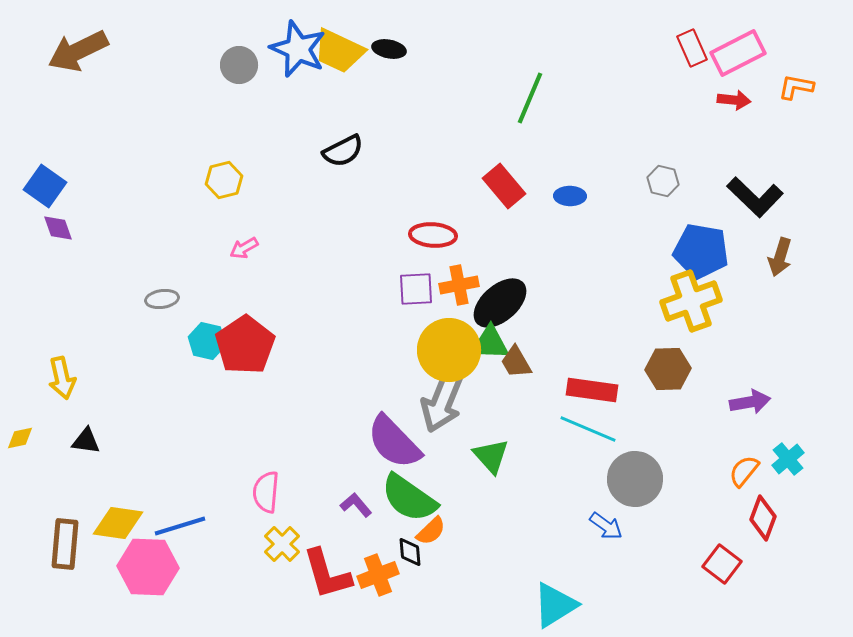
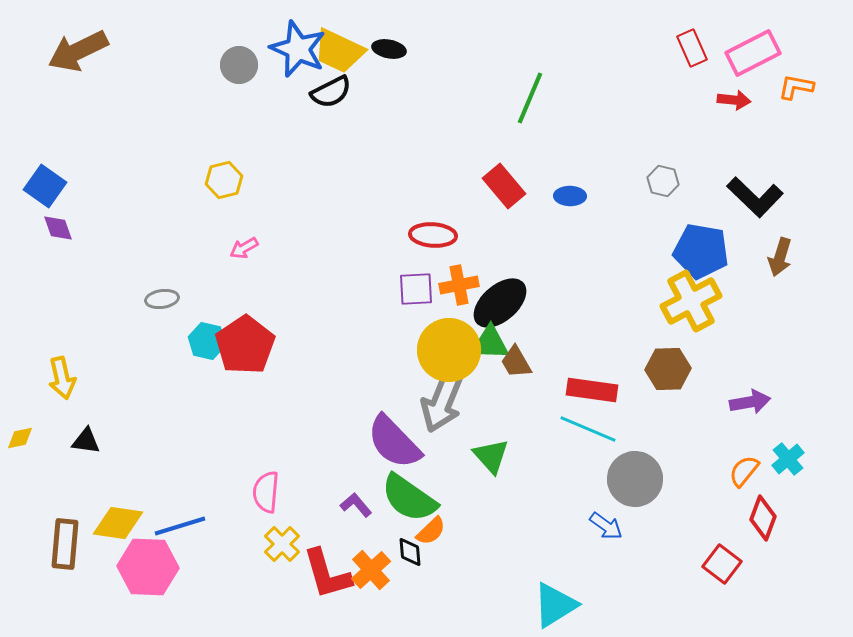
pink rectangle at (738, 53): moved 15 px right
black semicircle at (343, 151): moved 12 px left, 59 px up
yellow cross at (691, 301): rotated 8 degrees counterclockwise
orange cross at (378, 575): moved 7 px left, 5 px up; rotated 21 degrees counterclockwise
